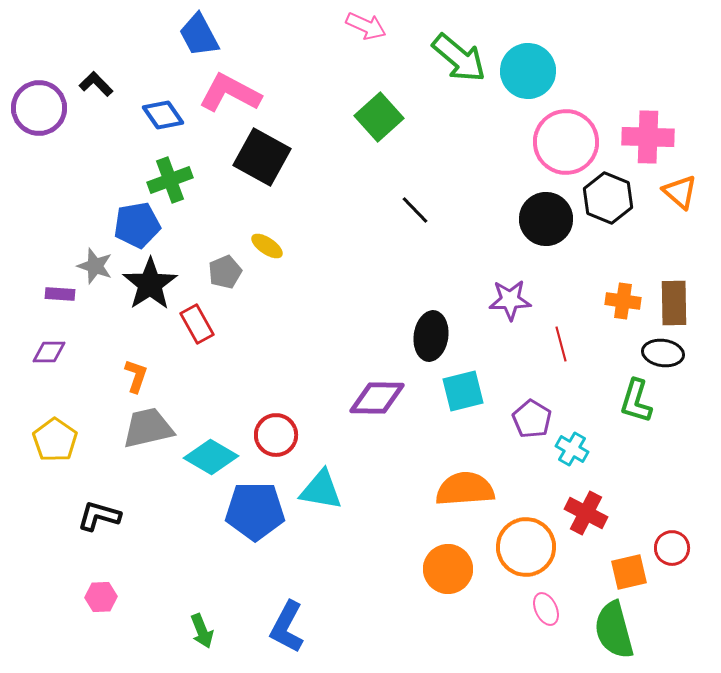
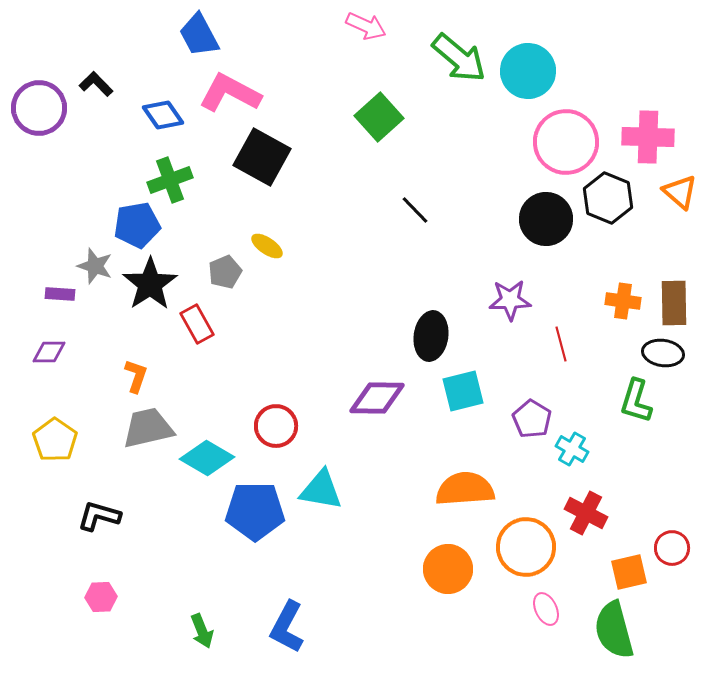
red circle at (276, 435): moved 9 px up
cyan diamond at (211, 457): moved 4 px left, 1 px down
